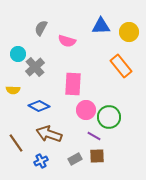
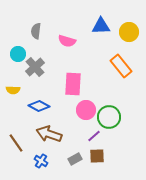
gray semicircle: moved 5 px left, 3 px down; rotated 21 degrees counterclockwise
purple line: rotated 72 degrees counterclockwise
blue cross: rotated 32 degrees counterclockwise
